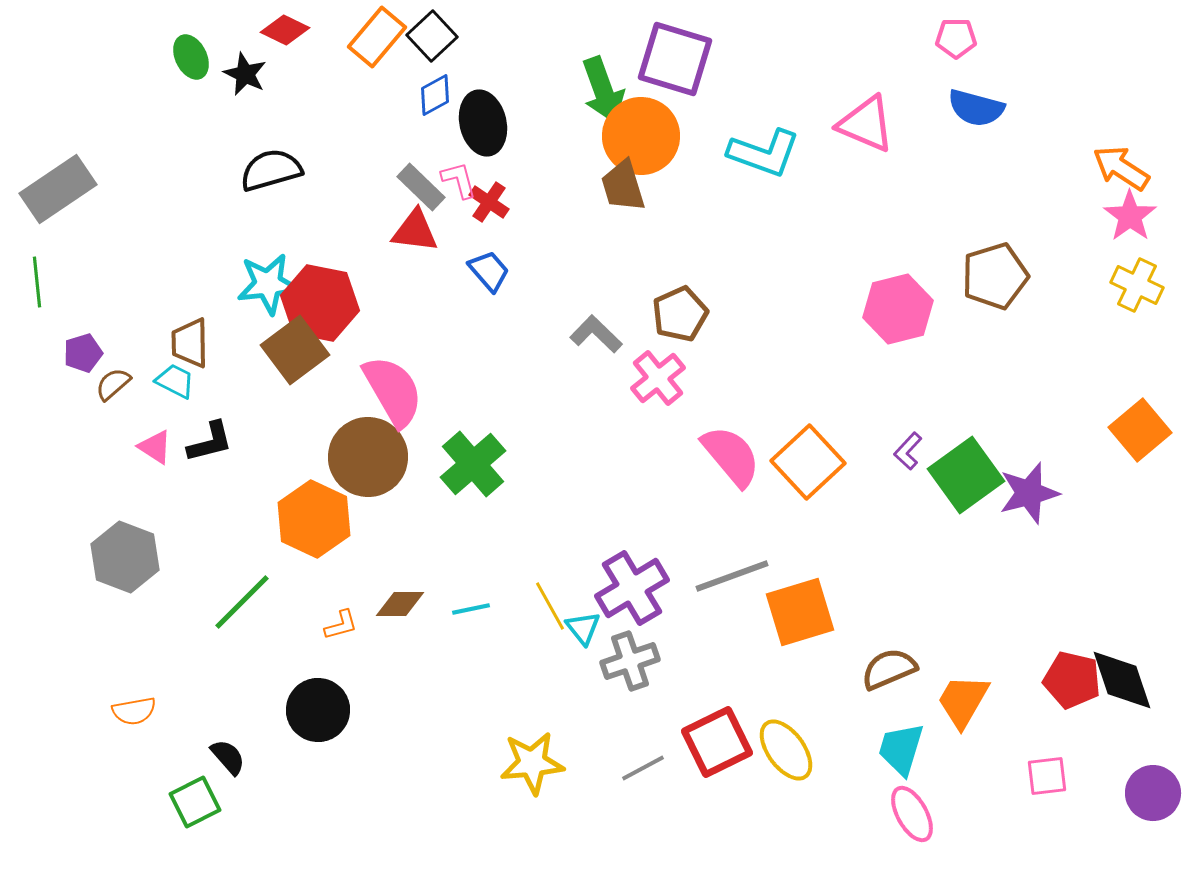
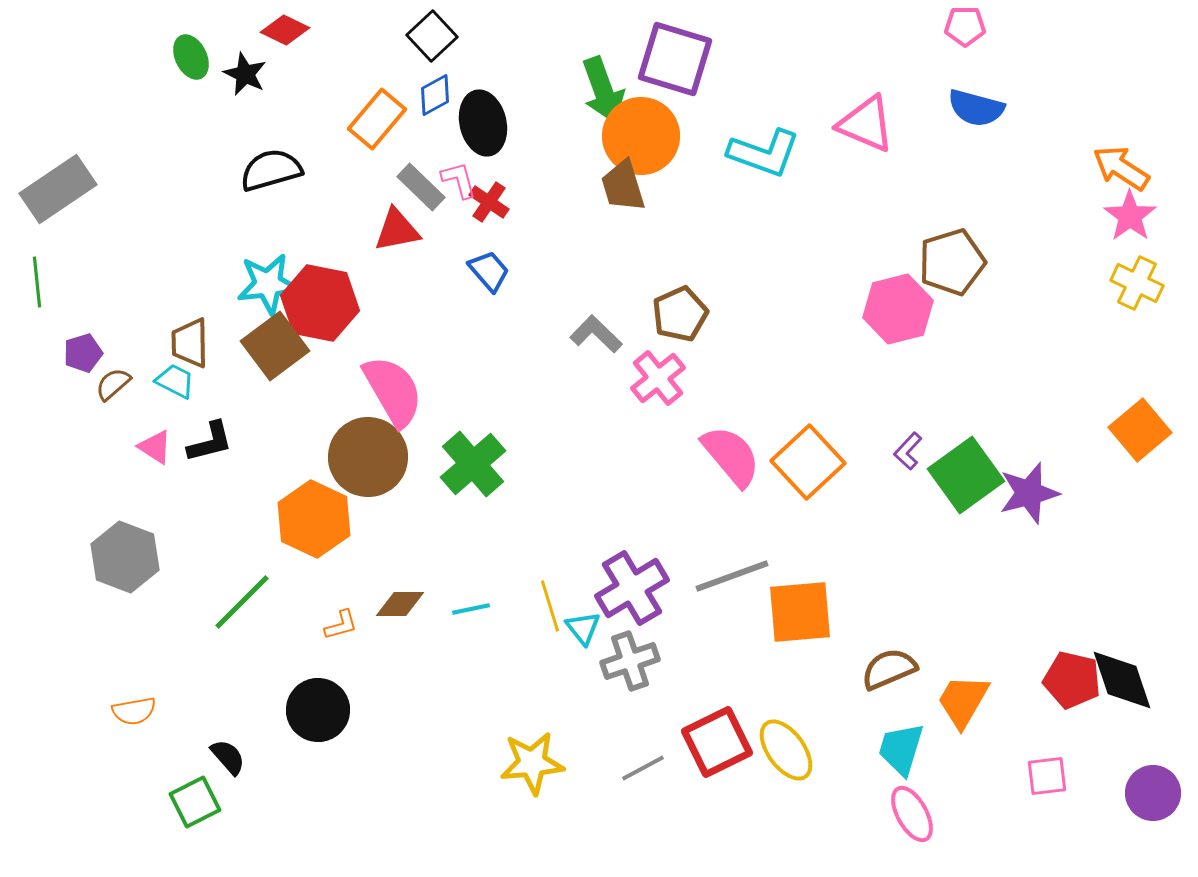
orange rectangle at (377, 37): moved 82 px down
pink pentagon at (956, 38): moved 9 px right, 12 px up
red triangle at (415, 231): moved 18 px left, 1 px up; rotated 18 degrees counterclockwise
brown pentagon at (995, 276): moved 43 px left, 14 px up
yellow cross at (1137, 285): moved 2 px up
brown square at (295, 350): moved 20 px left, 4 px up
yellow line at (550, 606): rotated 12 degrees clockwise
orange square at (800, 612): rotated 12 degrees clockwise
